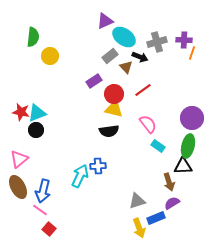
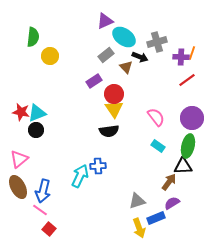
purple cross: moved 3 px left, 17 px down
gray rectangle: moved 4 px left, 1 px up
red line: moved 44 px right, 10 px up
yellow triangle: rotated 42 degrees clockwise
pink semicircle: moved 8 px right, 7 px up
brown arrow: rotated 126 degrees counterclockwise
